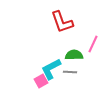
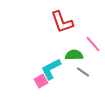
pink line: rotated 66 degrees counterclockwise
gray line: moved 13 px right; rotated 32 degrees clockwise
